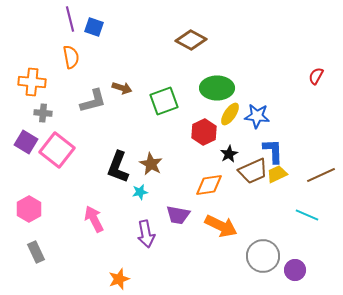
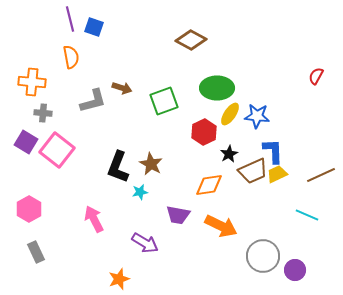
purple arrow: moved 1 px left, 9 px down; rotated 48 degrees counterclockwise
